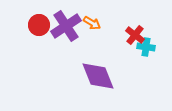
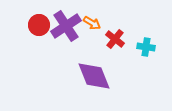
red cross: moved 20 px left, 4 px down
purple diamond: moved 4 px left
